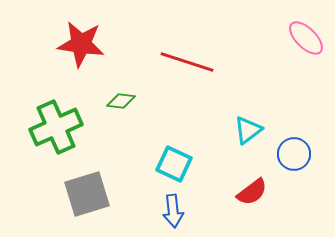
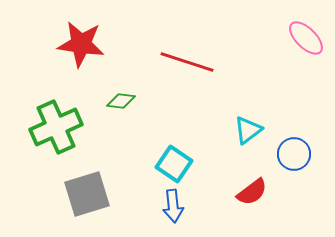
cyan square: rotated 9 degrees clockwise
blue arrow: moved 5 px up
